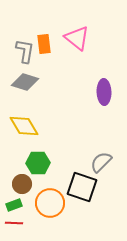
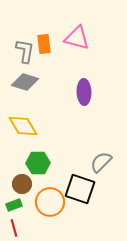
pink triangle: rotated 24 degrees counterclockwise
purple ellipse: moved 20 px left
yellow diamond: moved 1 px left
black square: moved 2 px left, 2 px down
orange circle: moved 1 px up
red line: moved 5 px down; rotated 72 degrees clockwise
